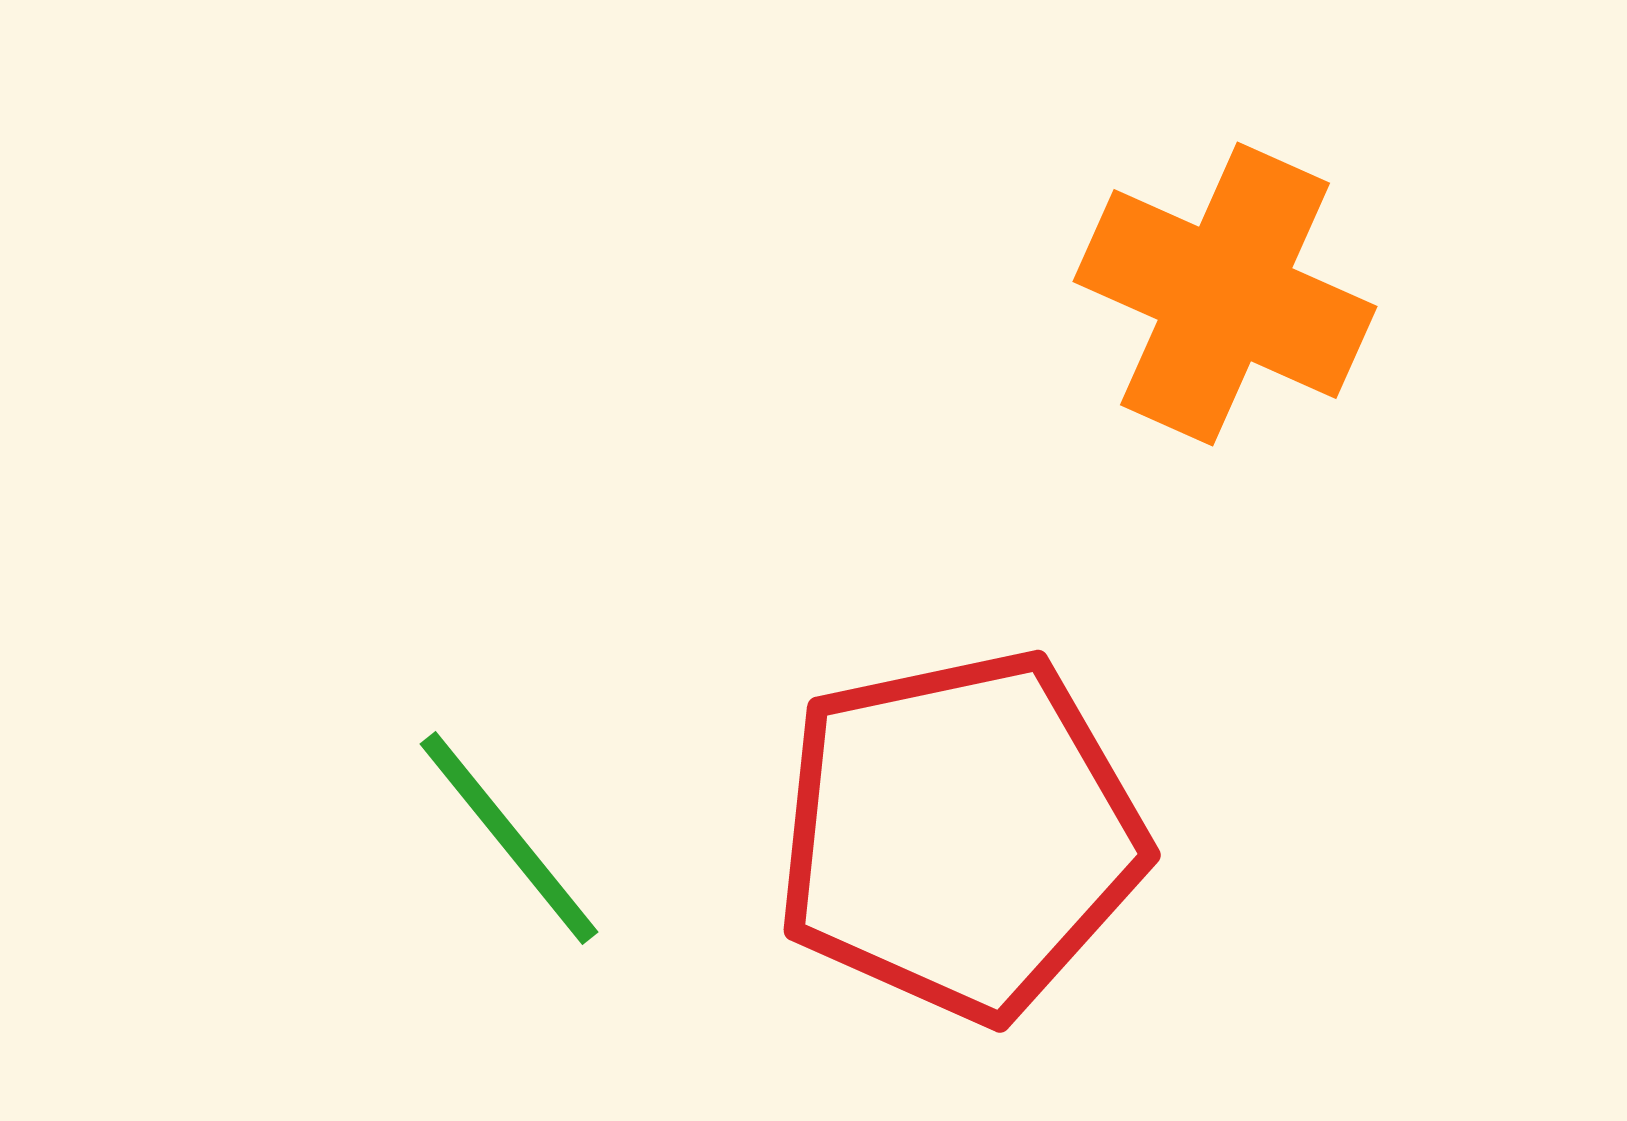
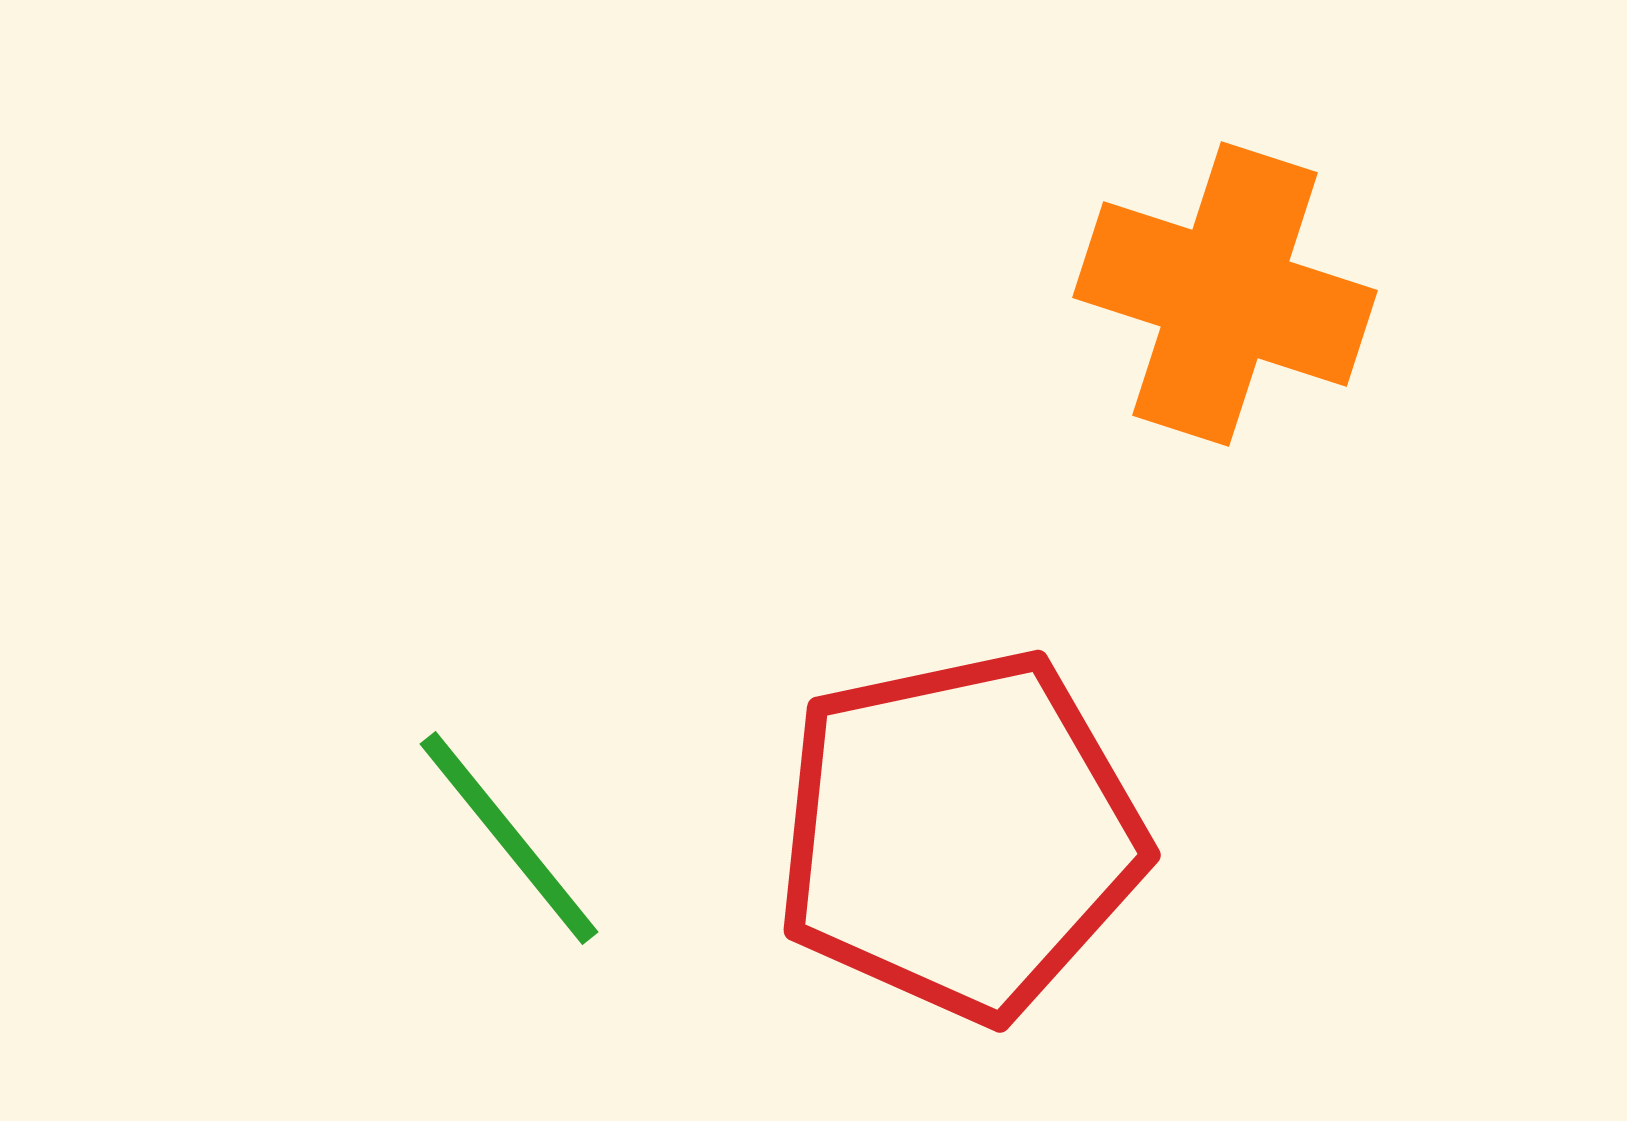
orange cross: rotated 6 degrees counterclockwise
